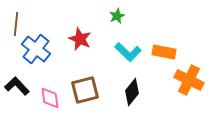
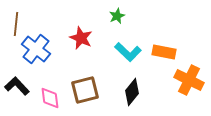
red star: moved 1 px right, 1 px up
